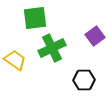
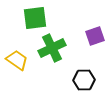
purple square: rotated 18 degrees clockwise
yellow trapezoid: moved 2 px right
